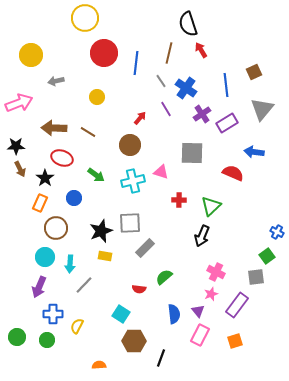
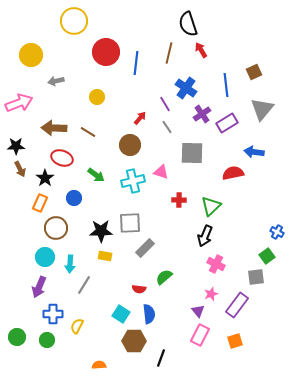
yellow circle at (85, 18): moved 11 px left, 3 px down
red circle at (104, 53): moved 2 px right, 1 px up
gray line at (161, 81): moved 6 px right, 46 px down
purple line at (166, 109): moved 1 px left, 5 px up
red semicircle at (233, 173): rotated 35 degrees counterclockwise
black star at (101, 231): rotated 20 degrees clockwise
black arrow at (202, 236): moved 3 px right
pink cross at (216, 272): moved 8 px up
gray line at (84, 285): rotated 12 degrees counterclockwise
blue semicircle at (174, 314): moved 25 px left
